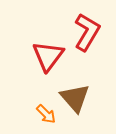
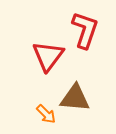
red L-shape: moved 2 px left, 2 px up; rotated 12 degrees counterclockwise
brown triangle: rotated 44 degrees counterclockwise
